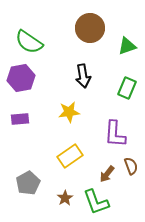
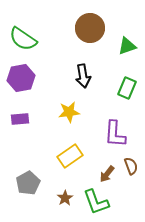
green semicircle: moved 6 px left, 3 px up
